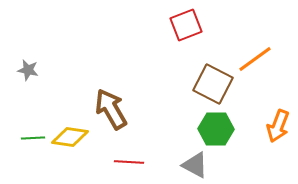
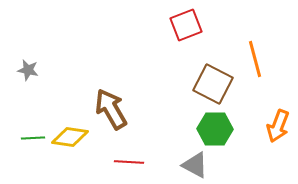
orange line: rotated 69 degrees counterclockwise
green hexagon: moved 1 px left
